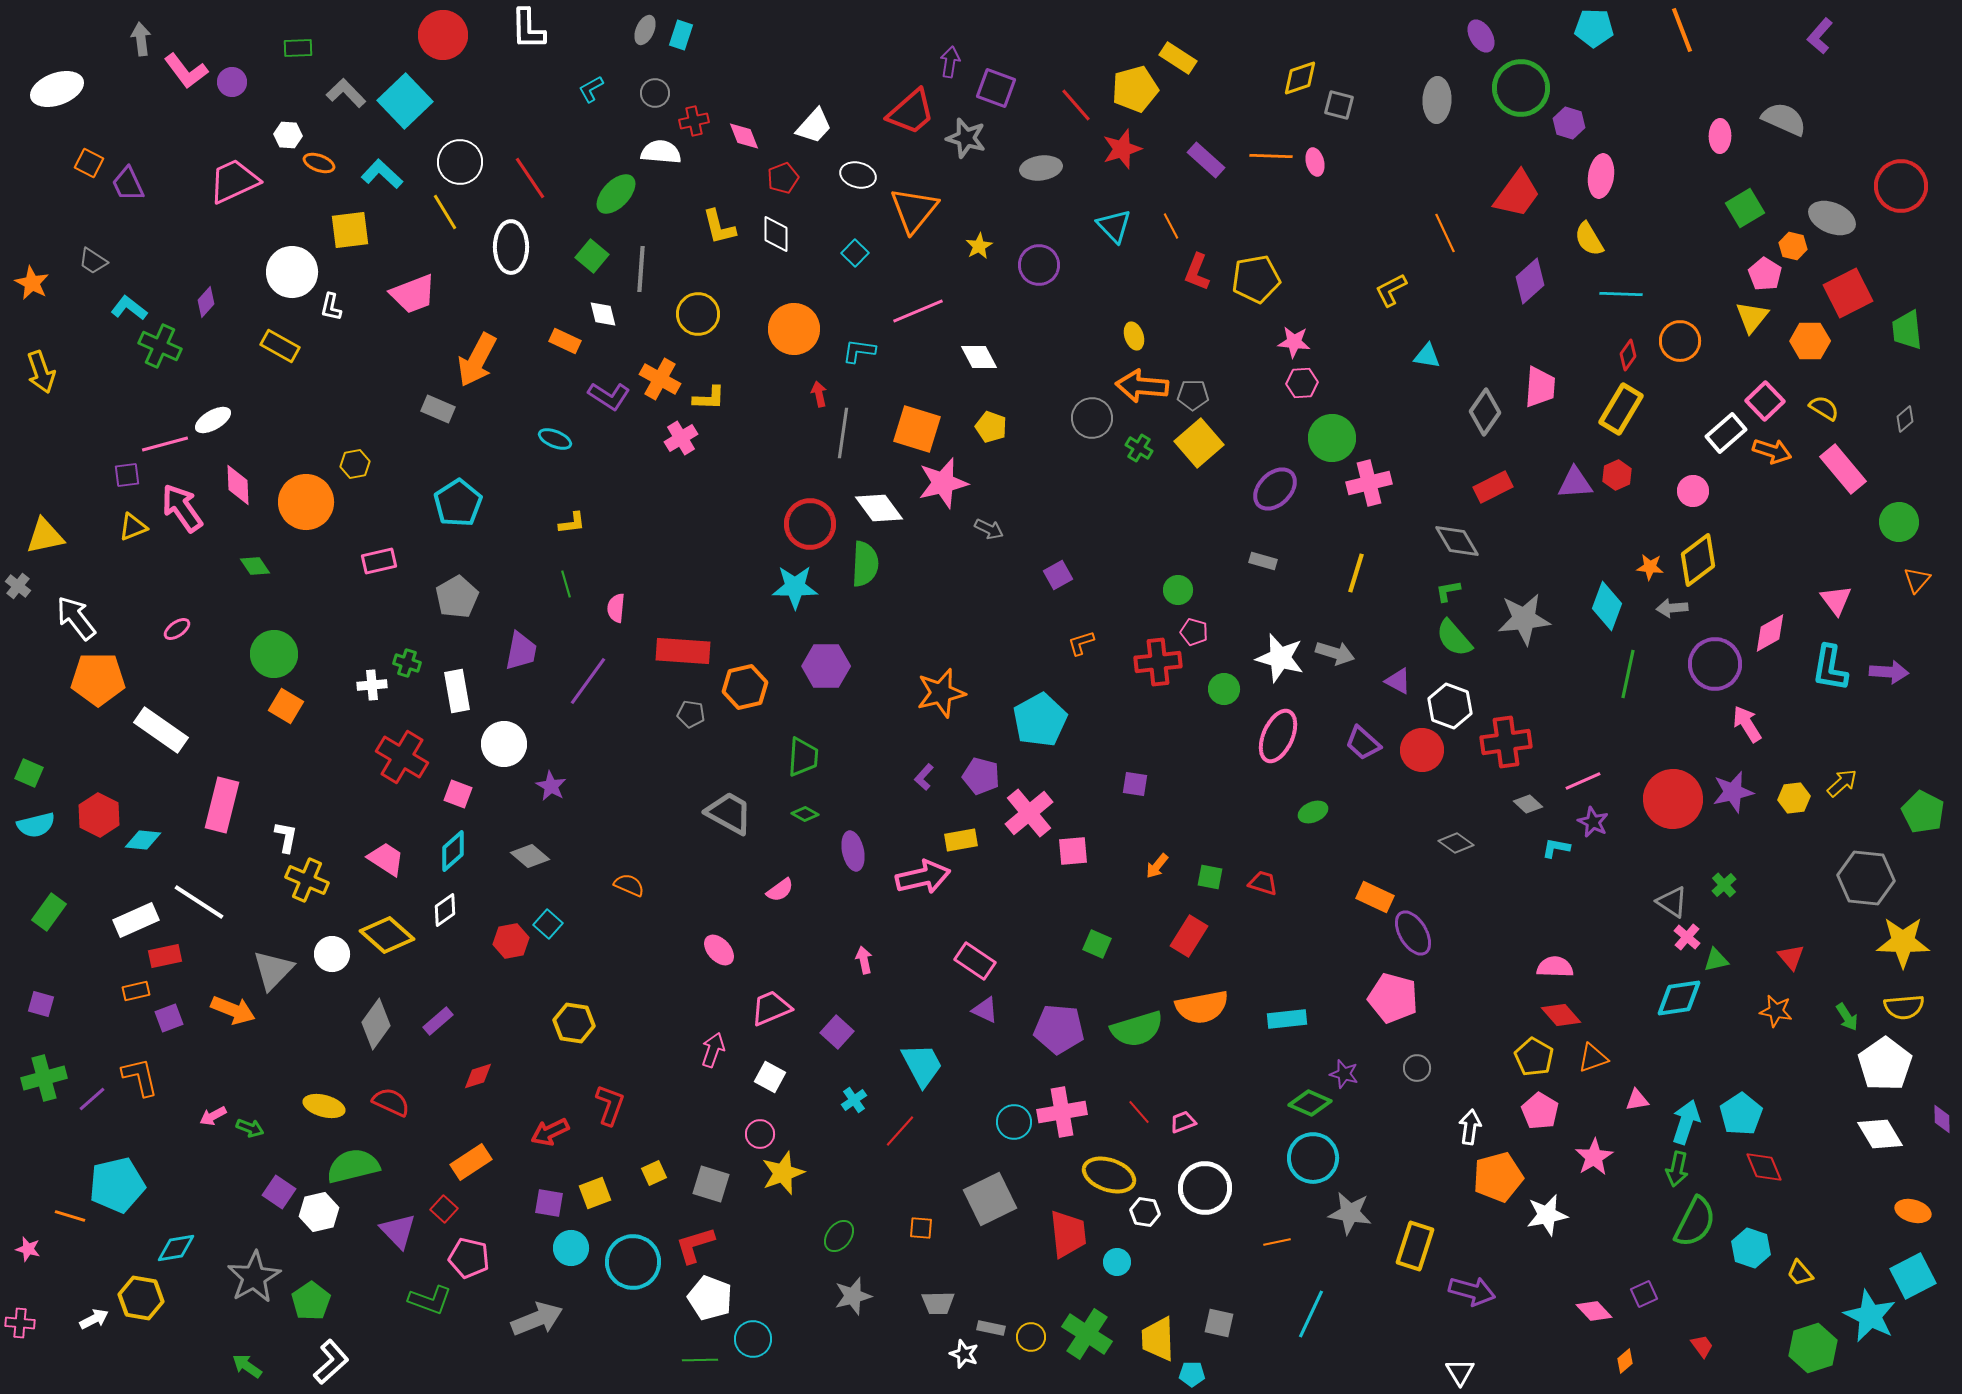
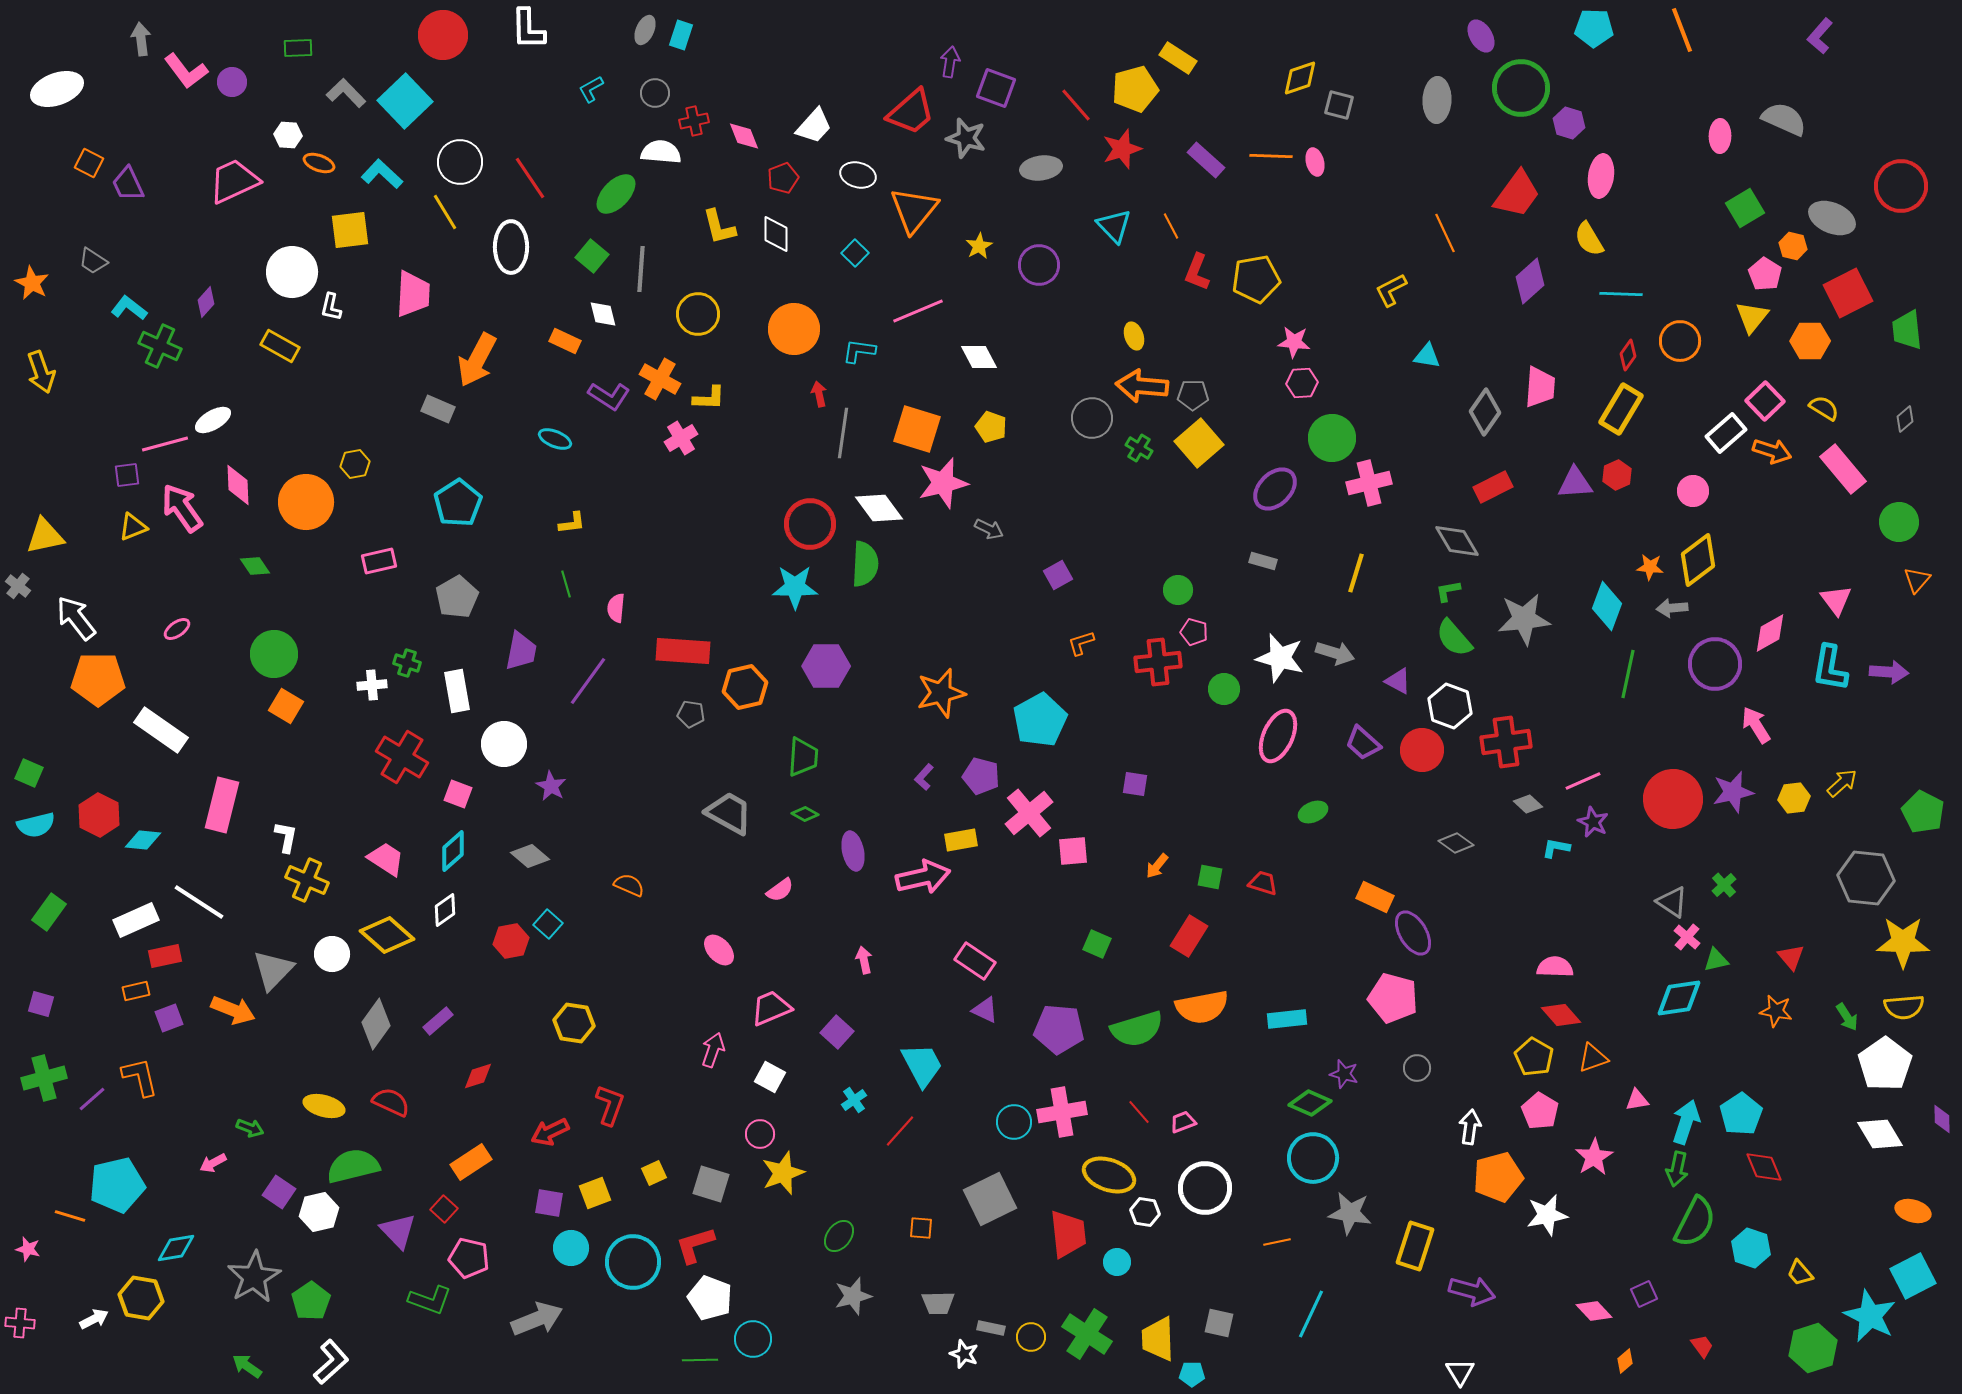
pink trapezoid at (413, 294): rotated 66 degrees counterclockwise
pink arrow at (1747, 724): moved 9 px right, 1 px down
pink arrow at (213, 1116): moved 47 px down
